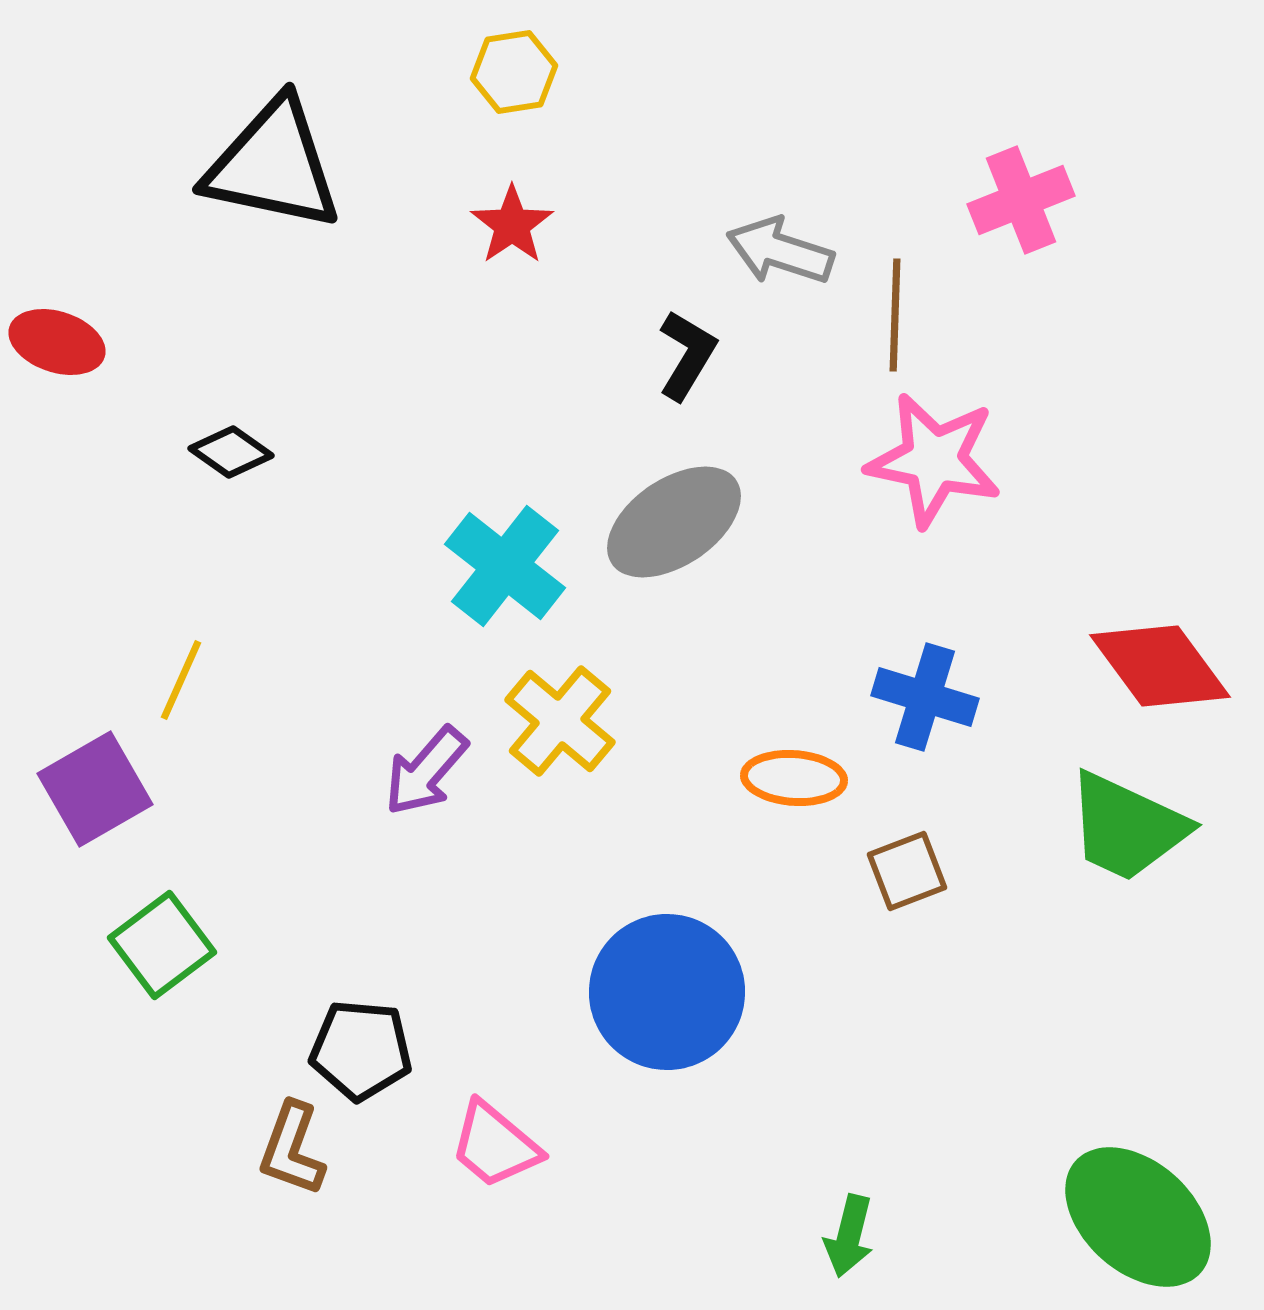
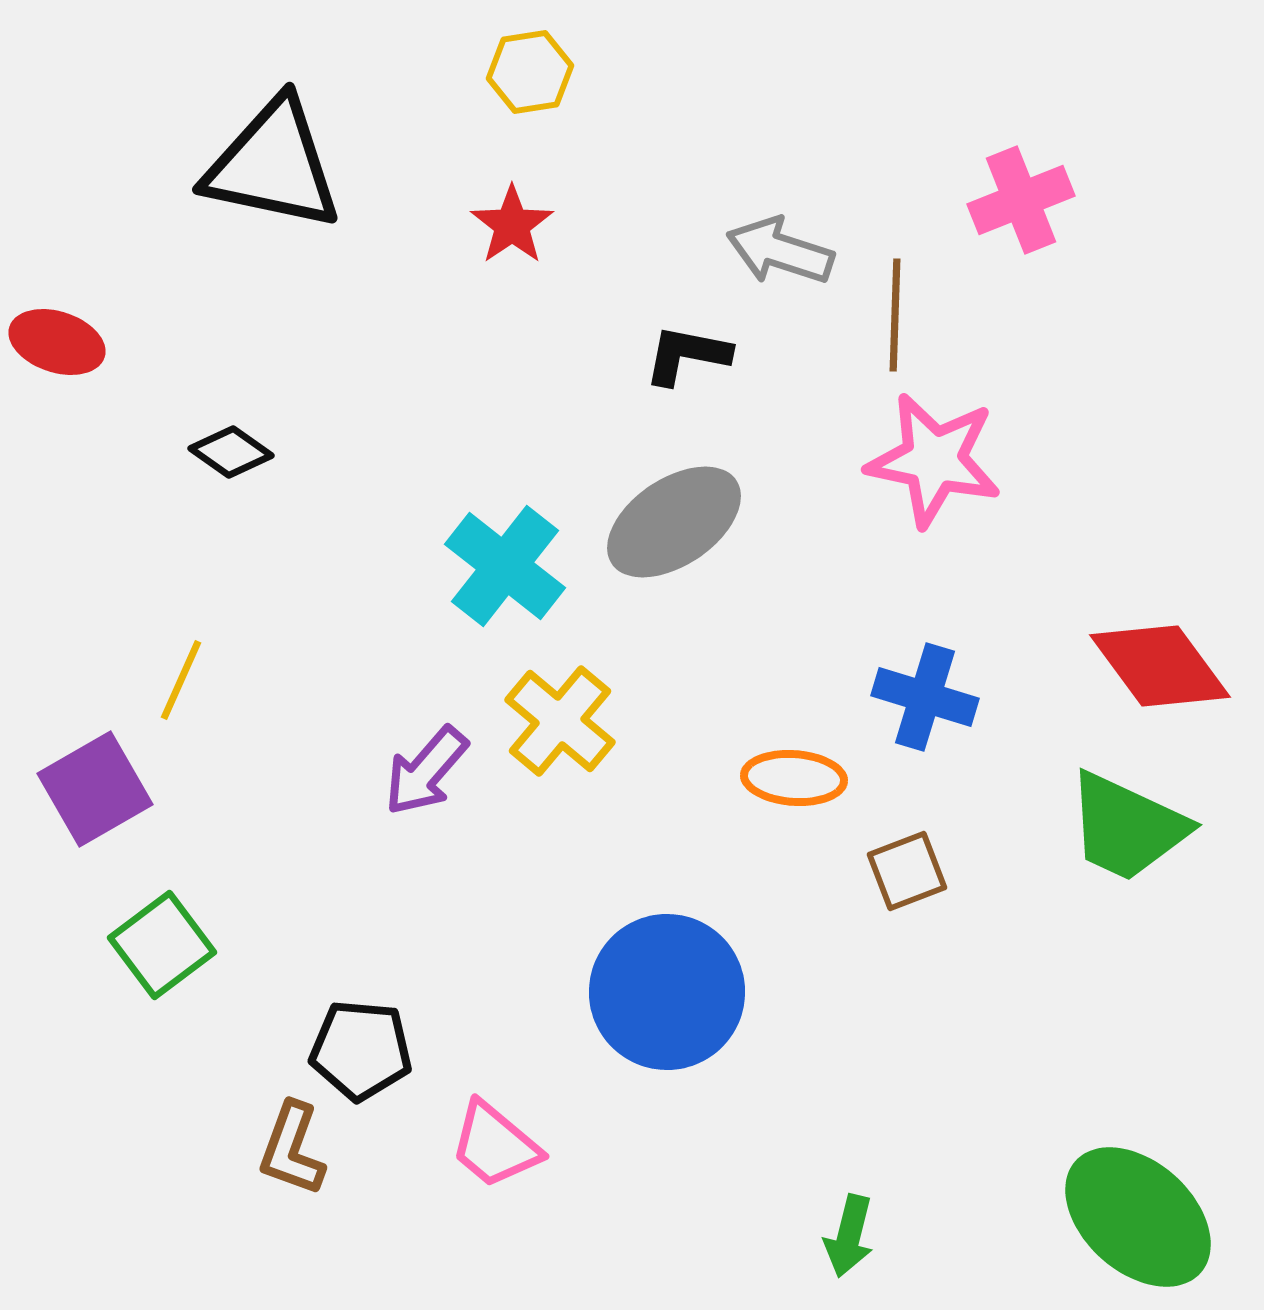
yellow hexagon: moved 16 px right
black L-shape: rotated 110 degrees counterclockwise
